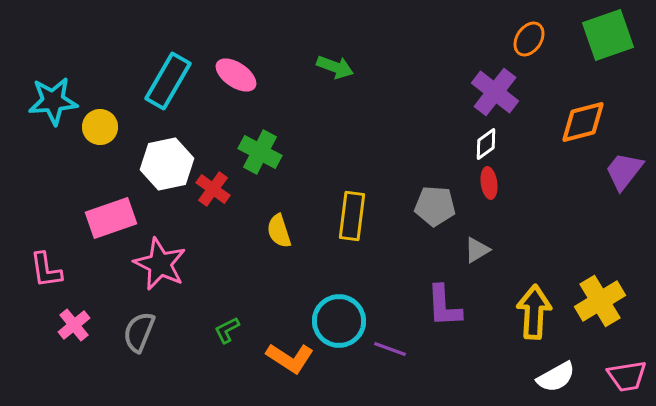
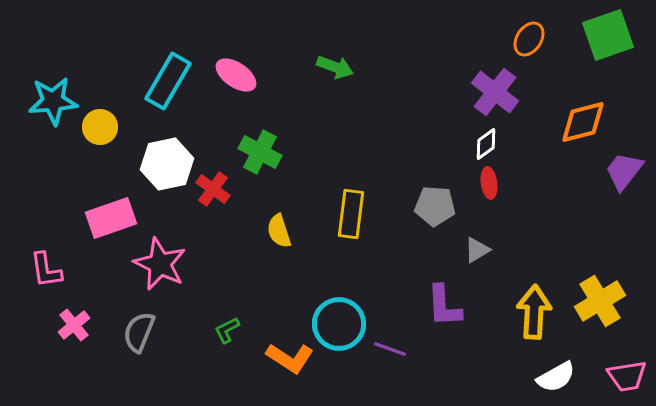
yellow rectangle: moved 1 px left, 2 px up
cyan circle: moved 3 px down
